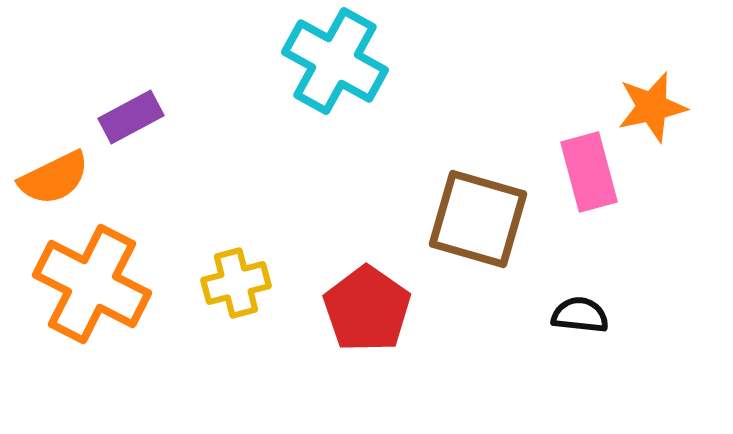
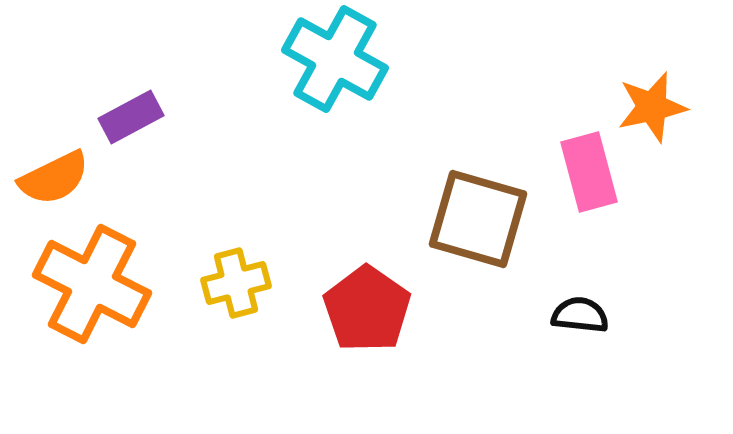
cyan cross: moved 2 px up
